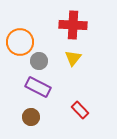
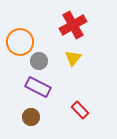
red cross: rotated 32 degrees counterclockwise
